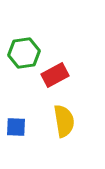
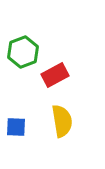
green hexagon: moved 1 px left, 1 px up; rotated 12 degrees counterclockwise
yellow semicircle: moved 2 px left
